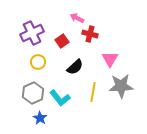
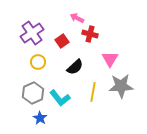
purple cross: rotated 10 degrees counterclockwise
